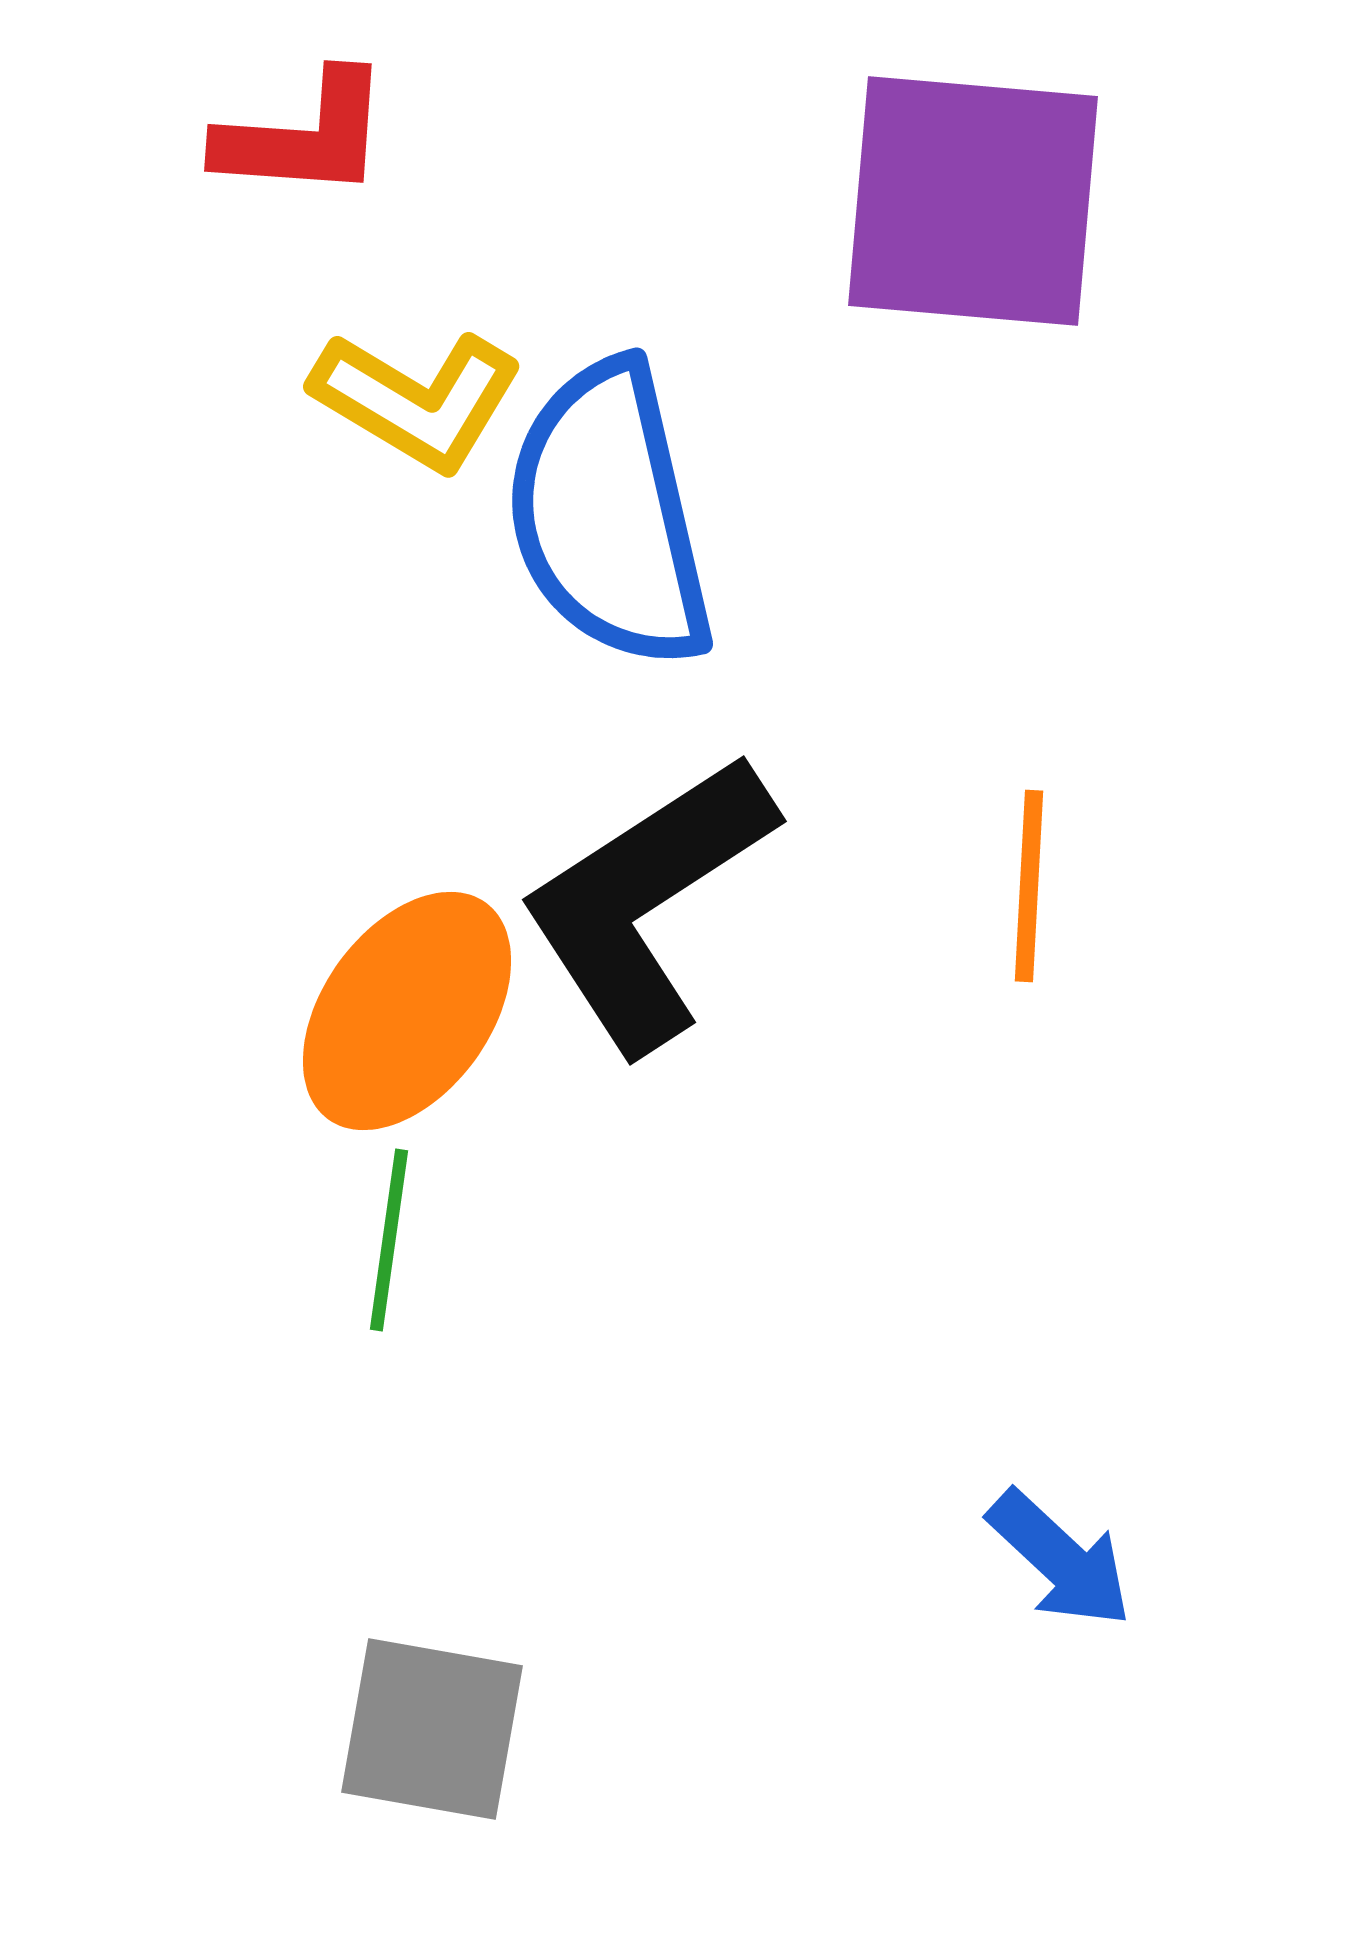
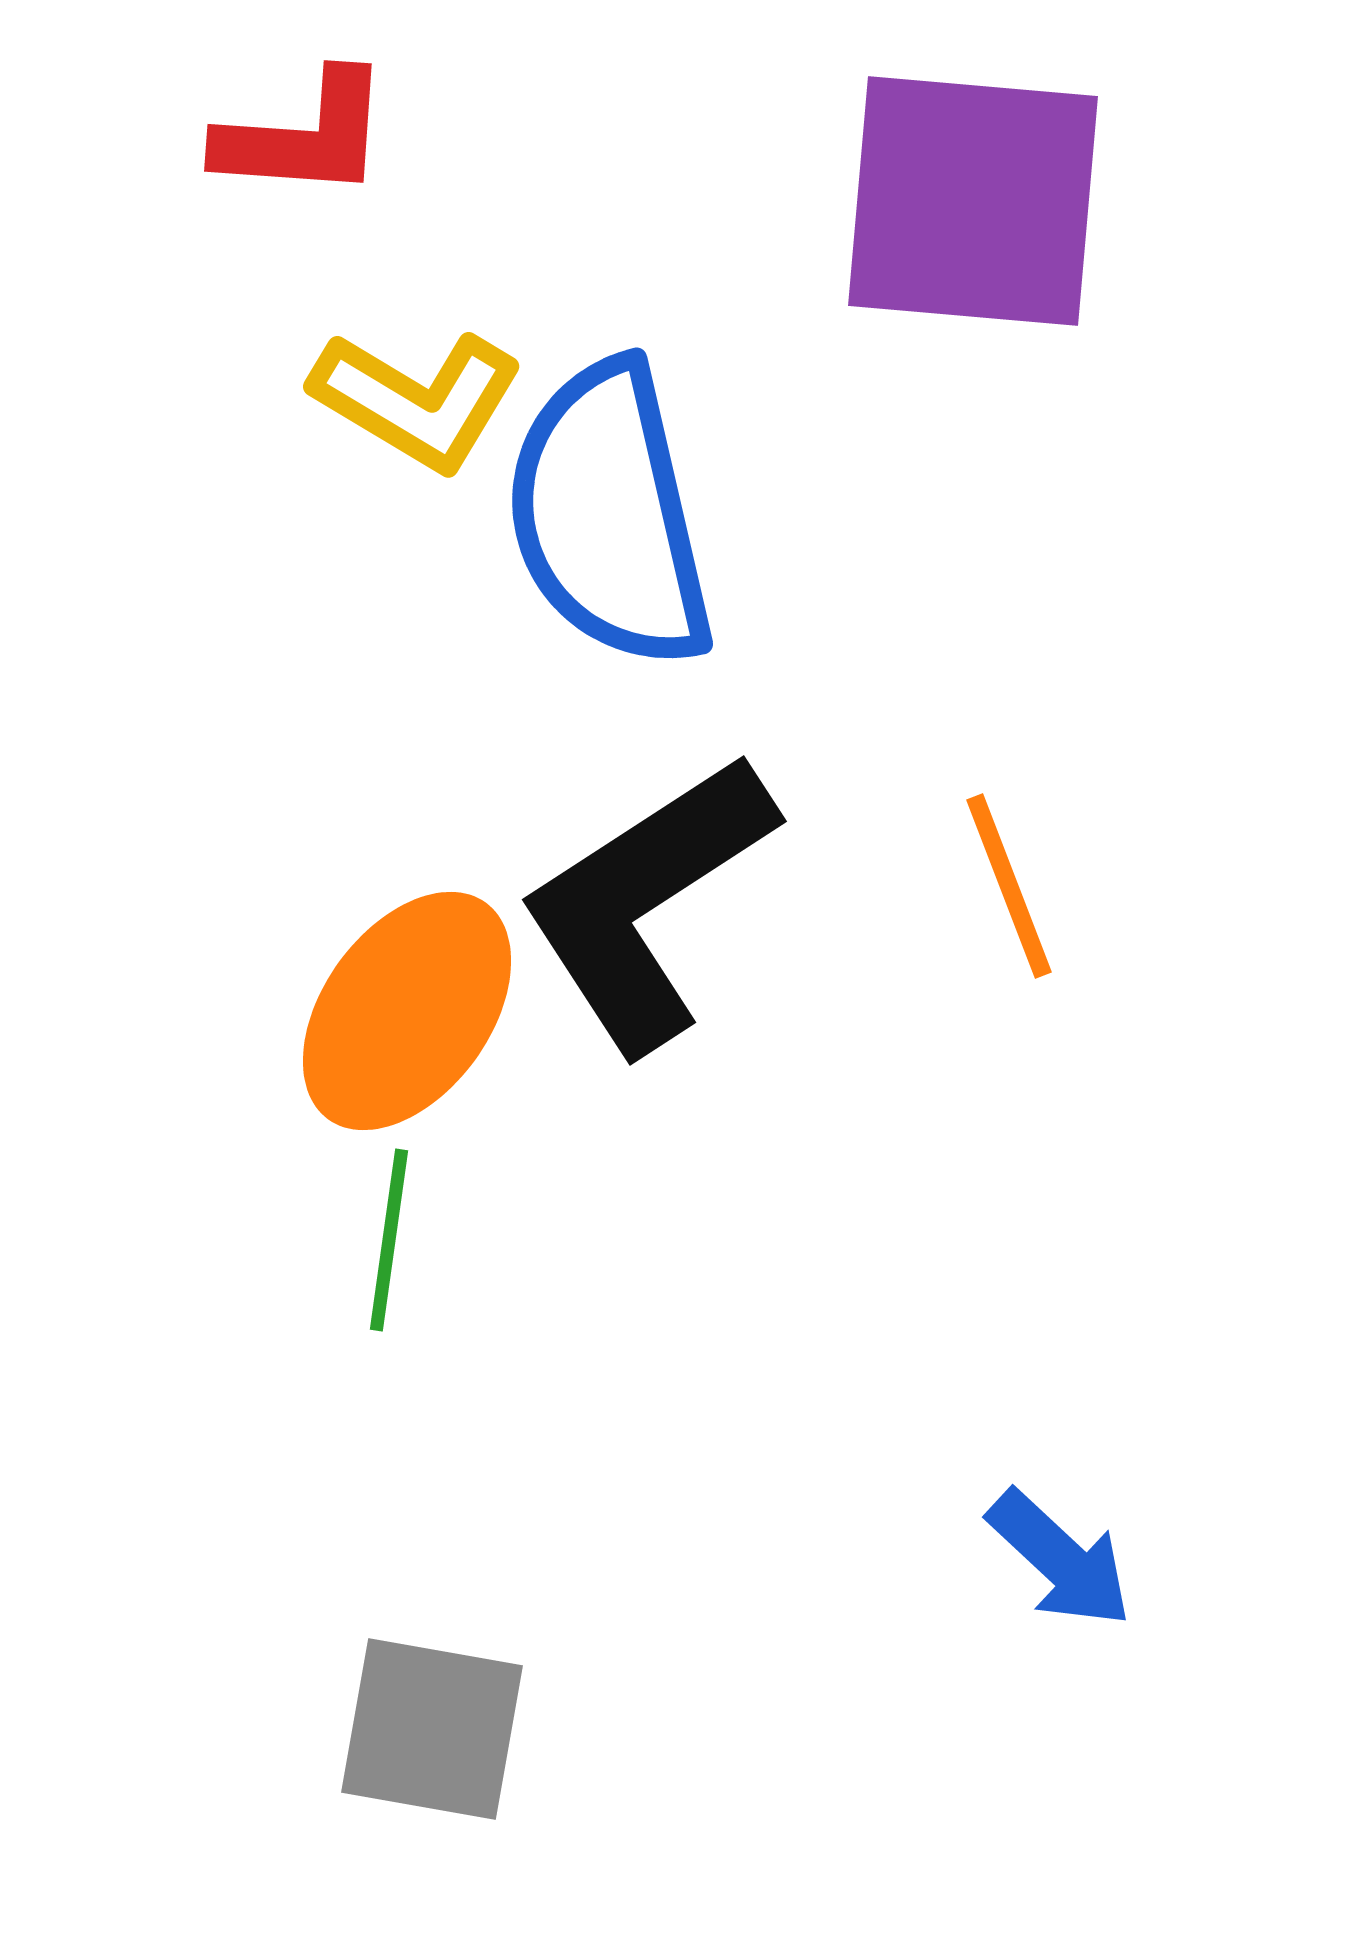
orange line: moved 20 px left; rotated 24 degrees counterclockwise
